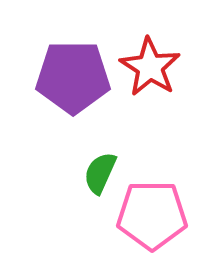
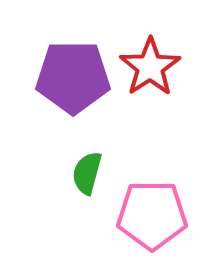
red star: rotated 6 degrees clockwise
green semicircle: moved 13 px left; rotated 9 degrees counterclockwise
